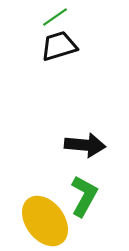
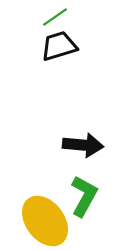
black arrow: moved 2 px left
